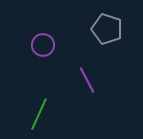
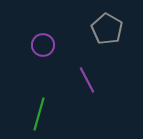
gray pentagon: rotated 12 degrees clockwise
green line: rotated 8 degrees counterclockwise
